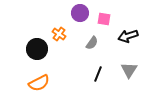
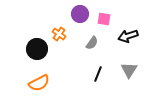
purple circle: moved 1 px down
